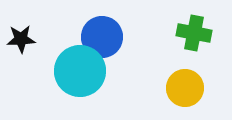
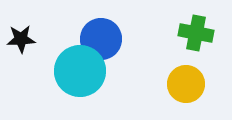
green cross: moved 2 px right
blue circle: moved 1 px left, 2 px down
yellow circle: moved 1 px right, 4 px up
